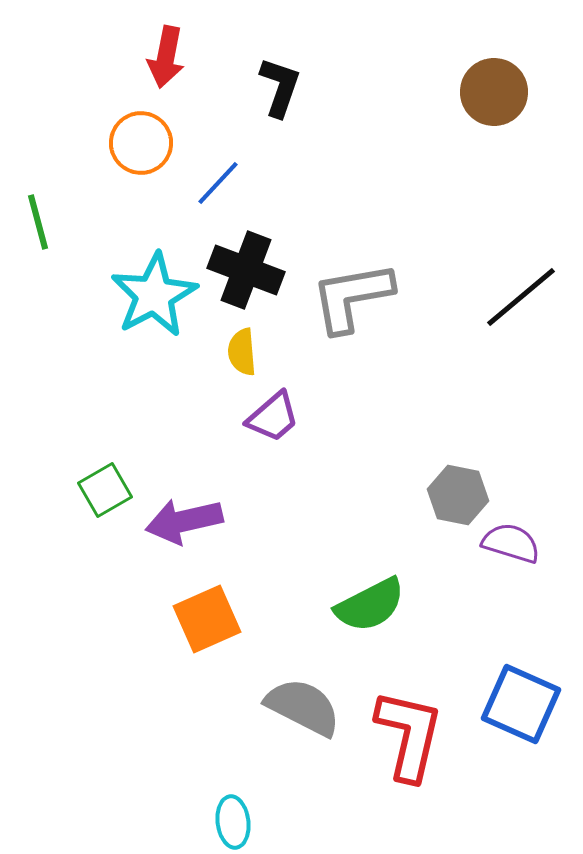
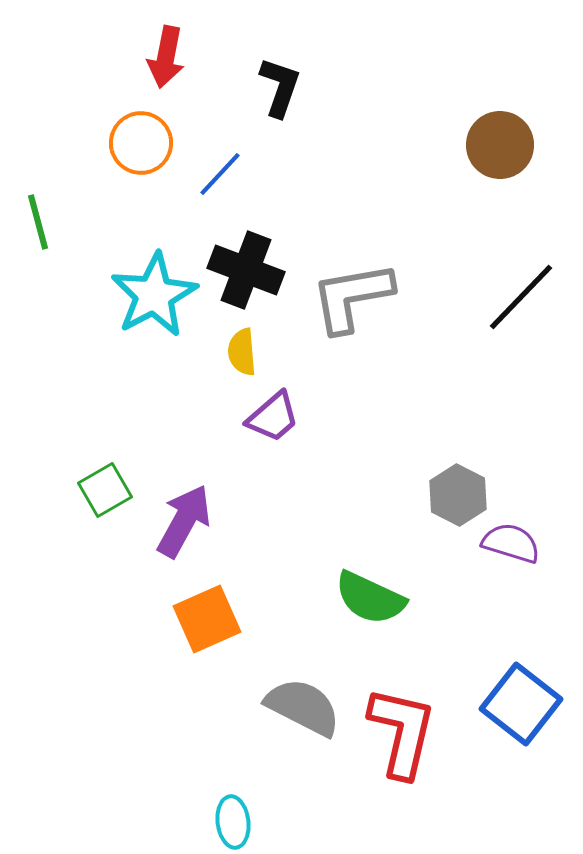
brown circle: moved 6 px right, 53 px down
blue line: moved 2 px right, 9 px up
black line: rotated 6 degrees counterclockwise
gray hexagon: rotated 16 degrees clockwise
purple arrow: rotated 132 degrees clockwise
green semicircle: moved 7 px up; rotated 52 degrees clockwise
blue square: rotated 14 degrees clockwise
red L-shape: moved 7 px left, 3 px up
